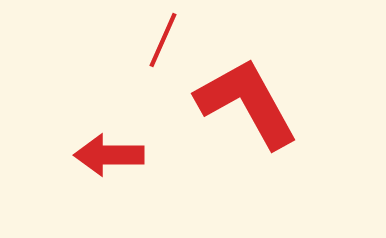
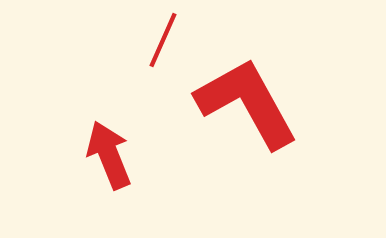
red arrow: rotated 68 degrees clockwise
